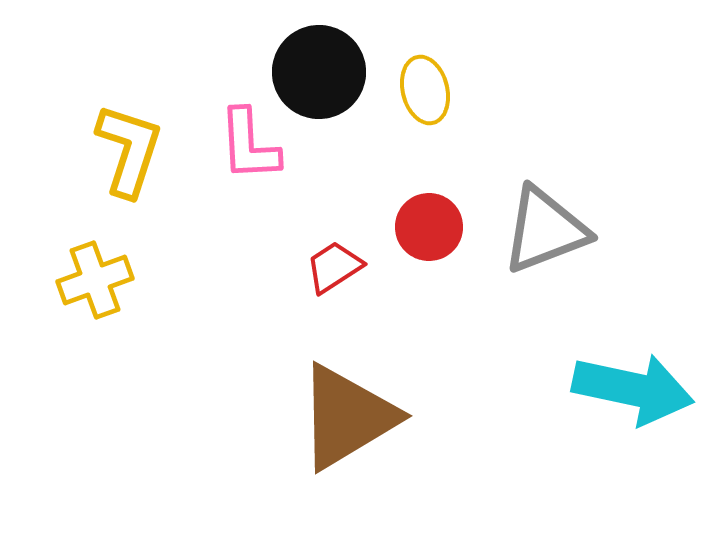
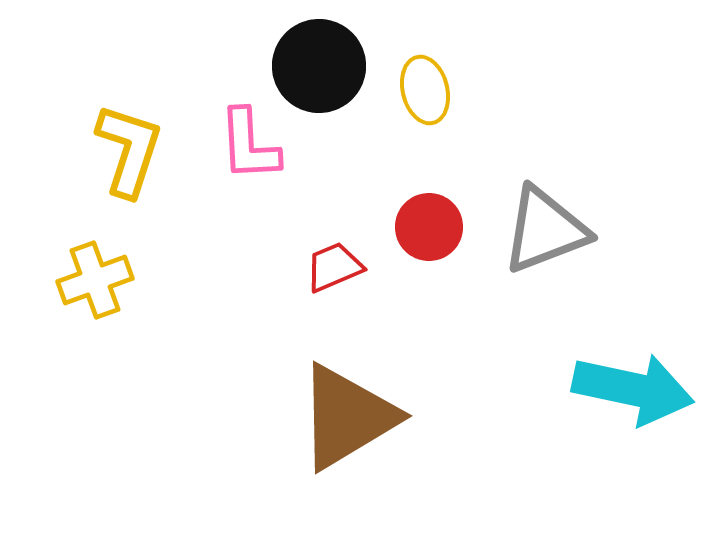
black circle: moved 6 px up
red trapezoid: rotated 10 degrees clockwise
